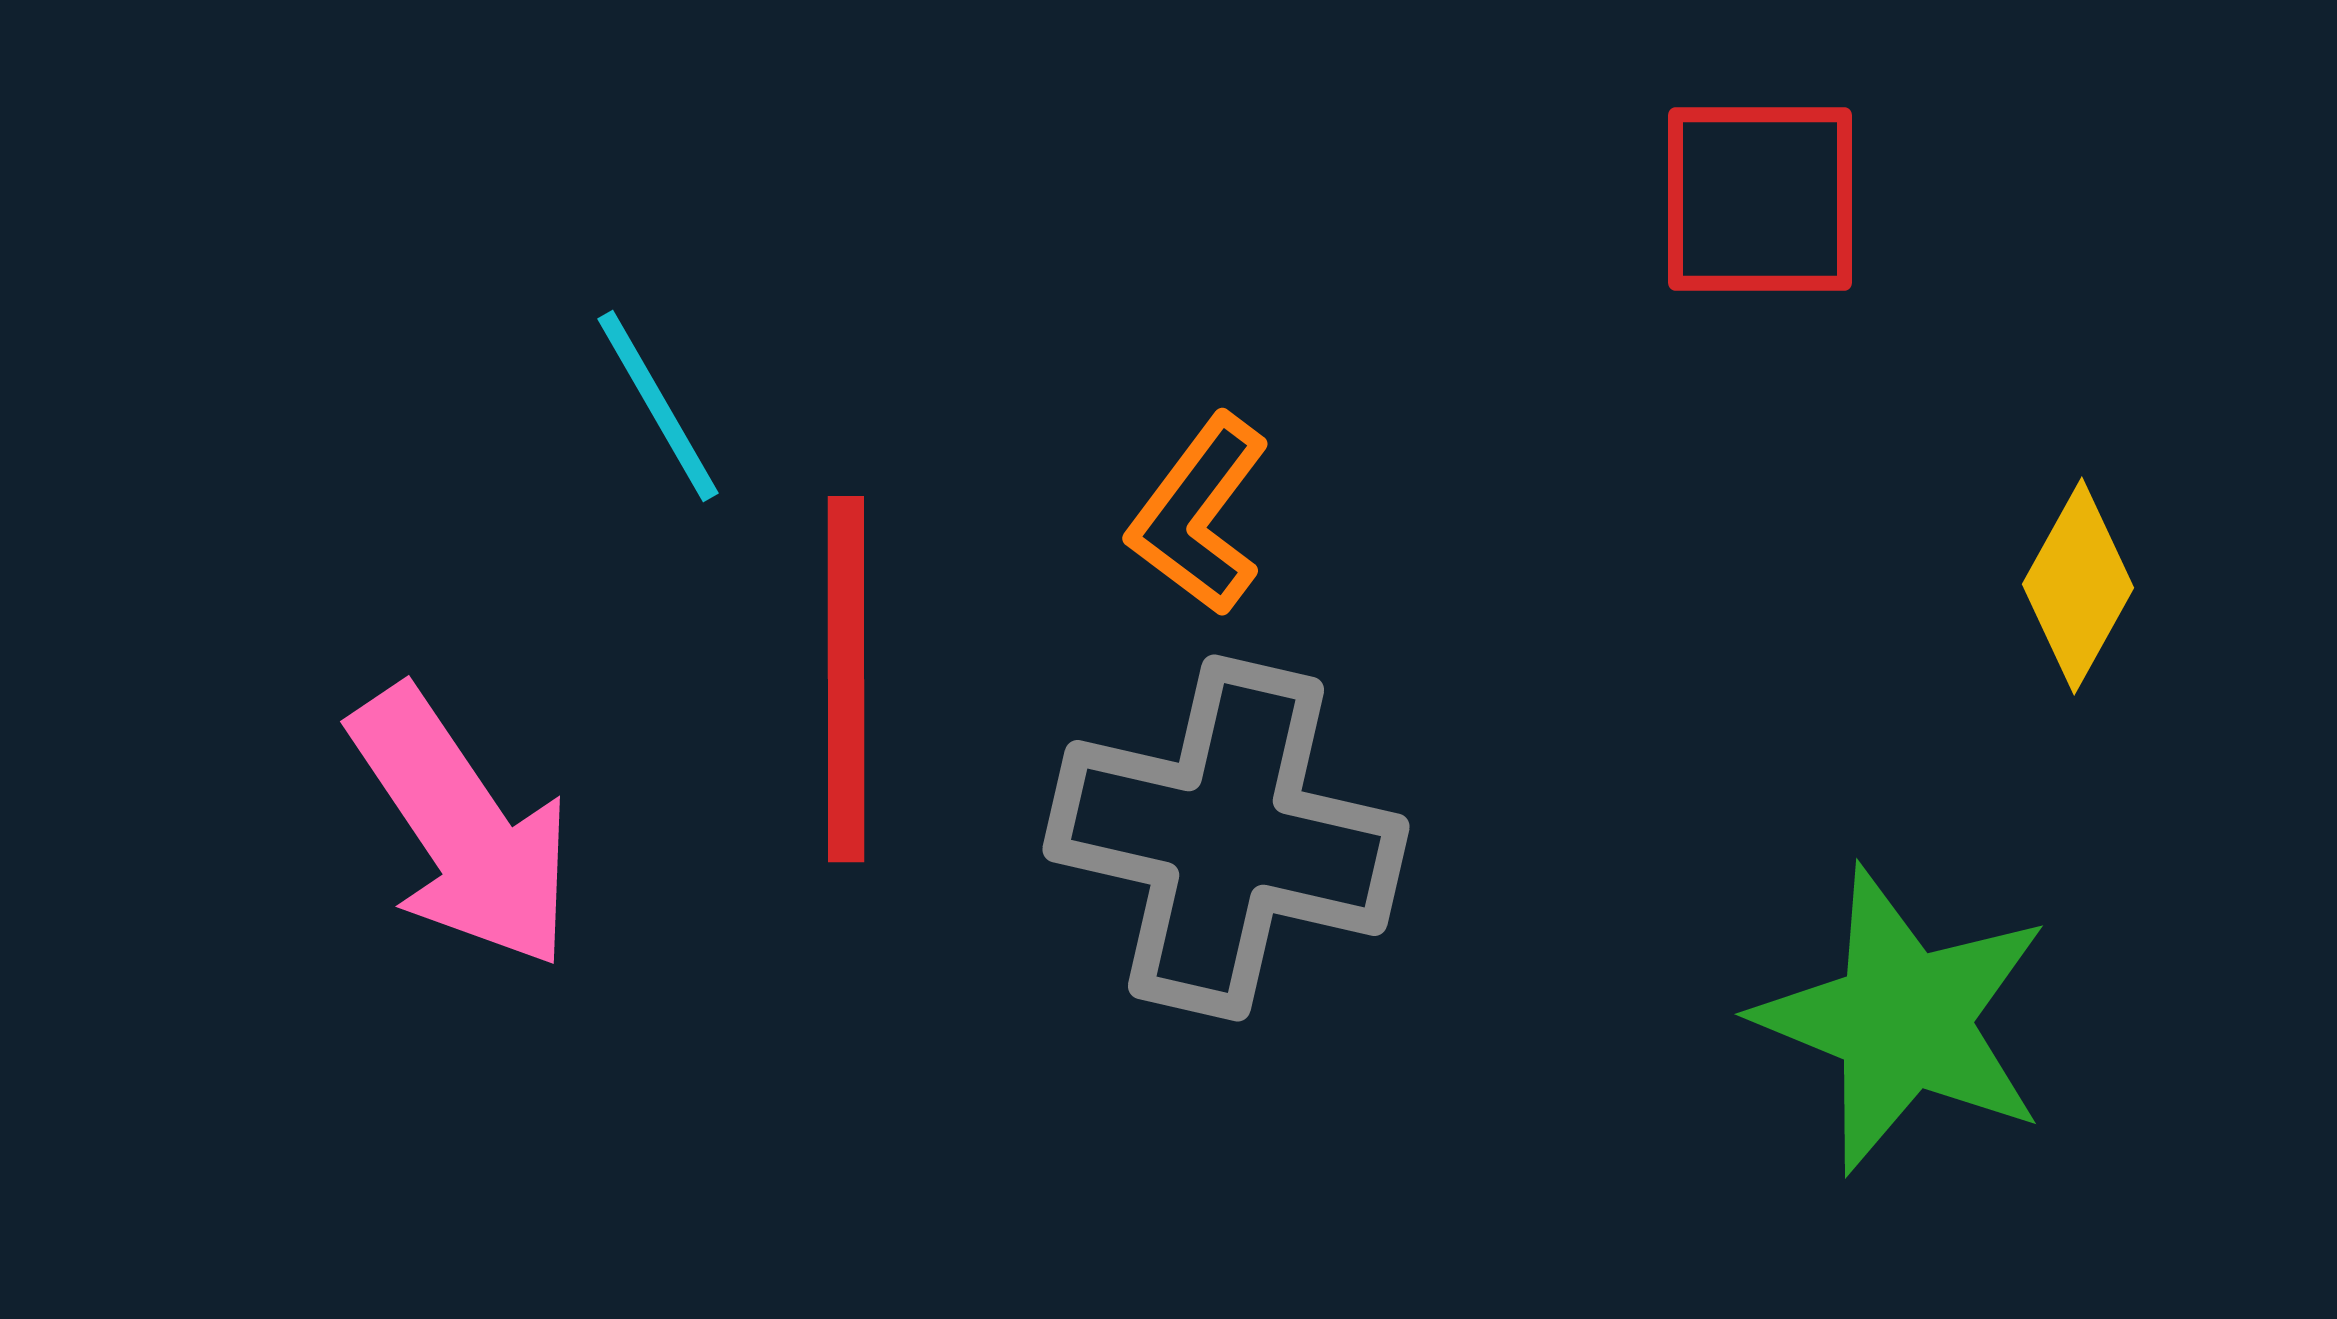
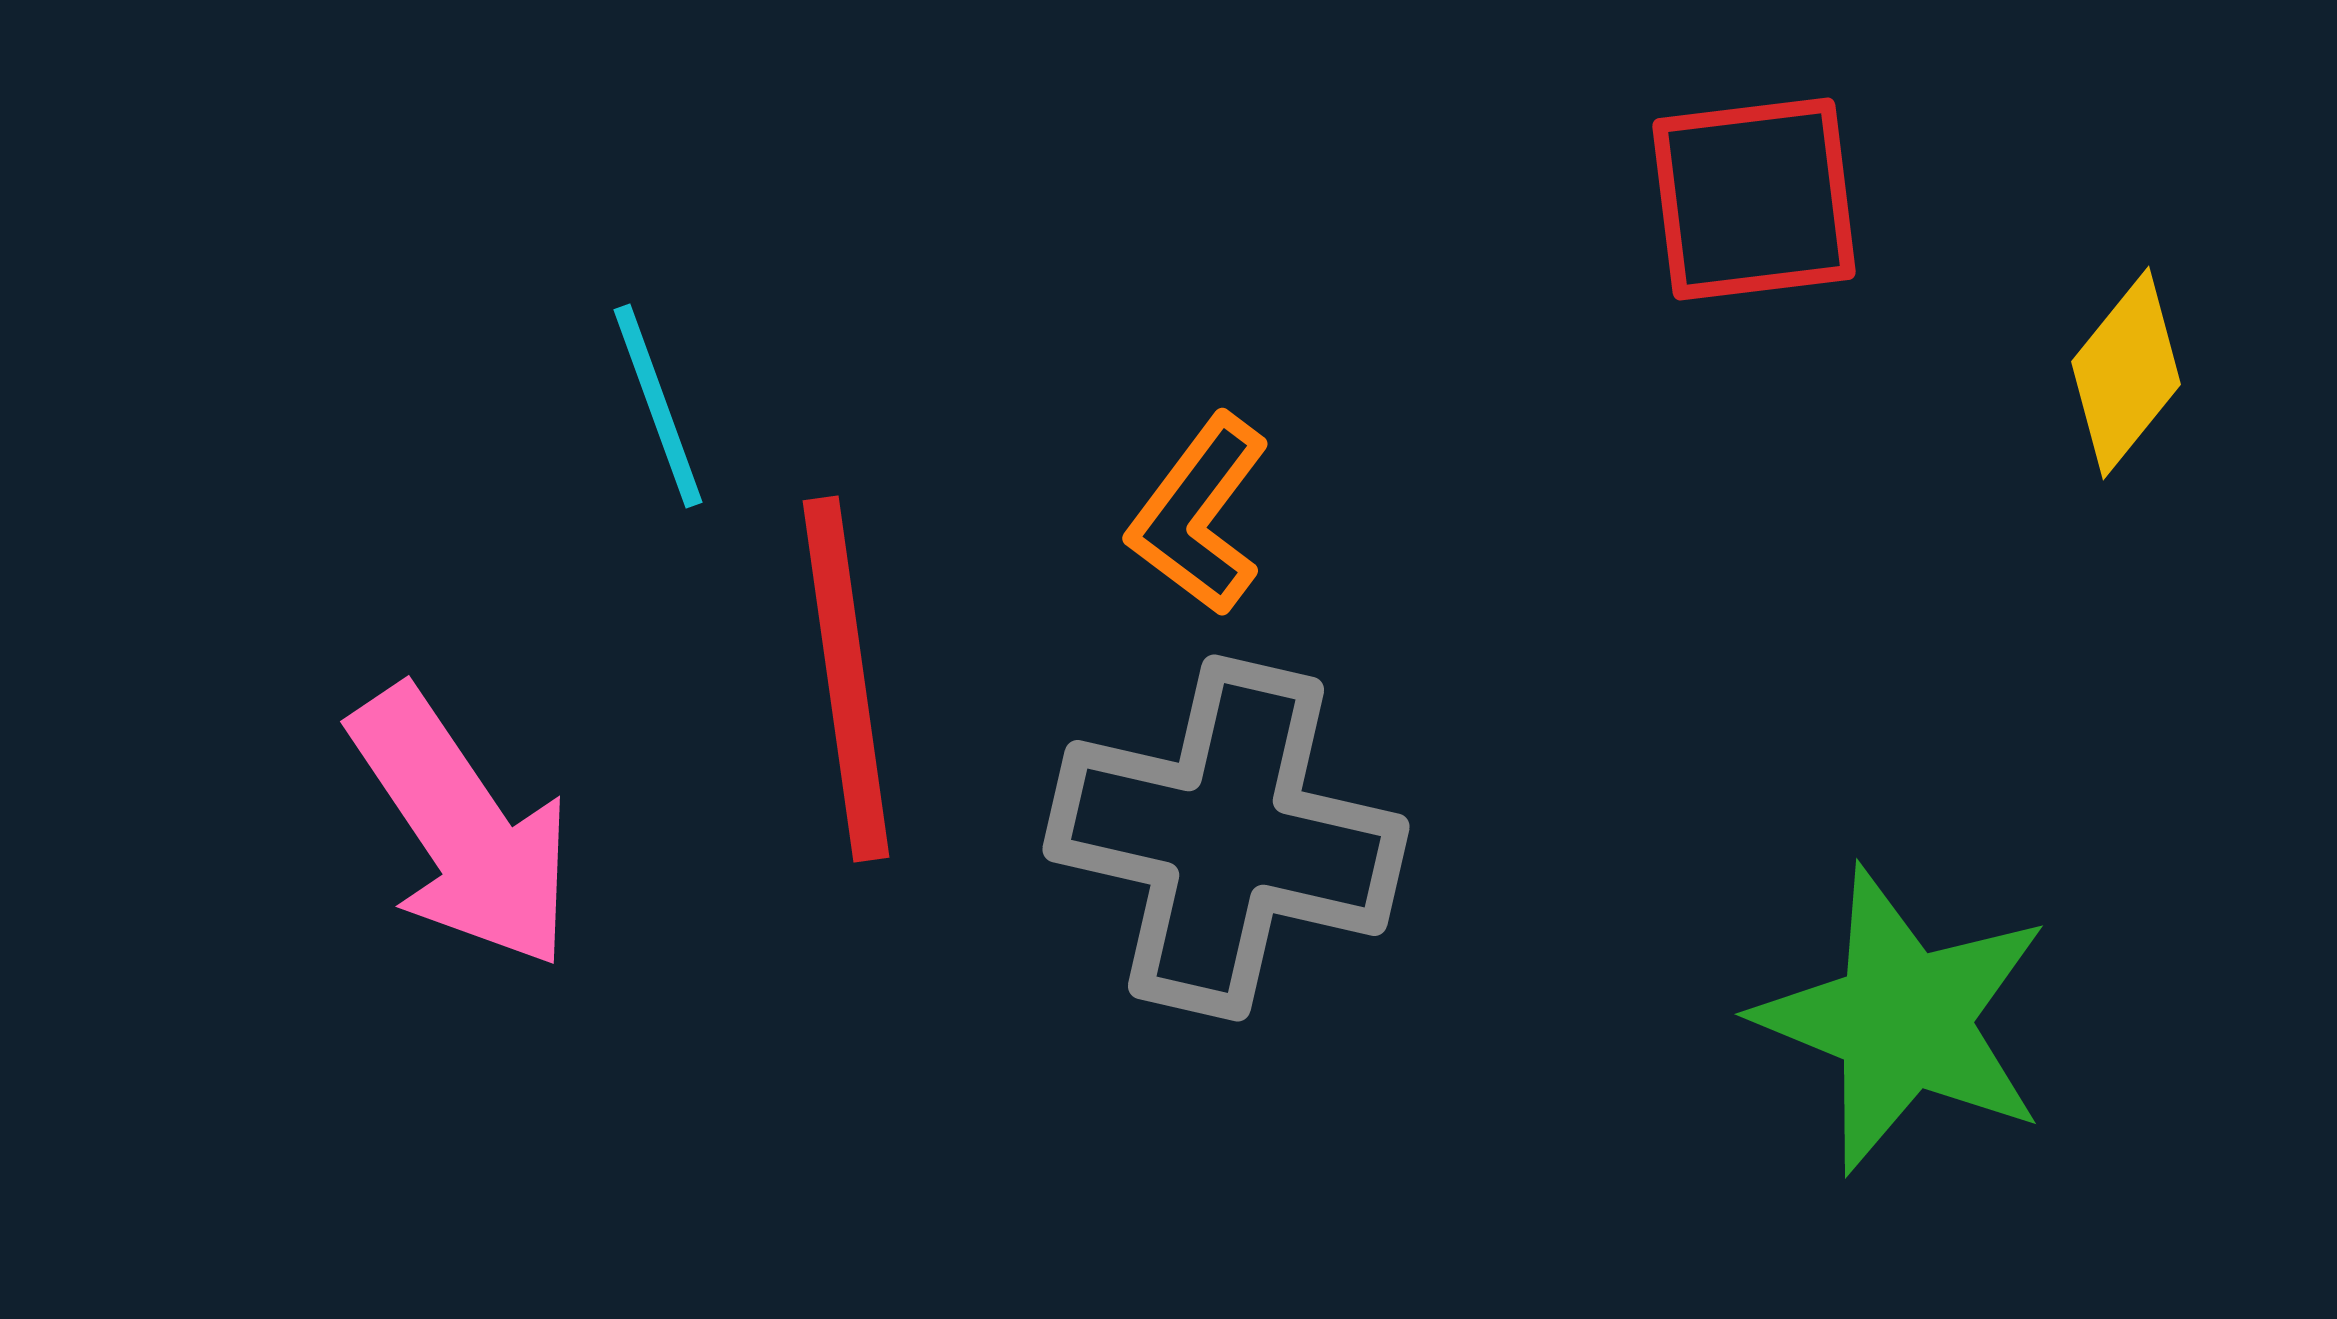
red square: moved 6 px left; rotated 7 degrees counterclockwise
cyan line: rotated 10 degrees clockwise
yellow diamond: moved 48 px right, 213 px up; rotated 10 degrees clockwise
red line: rotated 8 degrees counterclockwise
